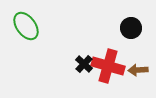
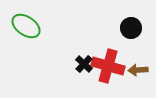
green ellipse: rotated 20 degrees counterclockwise
